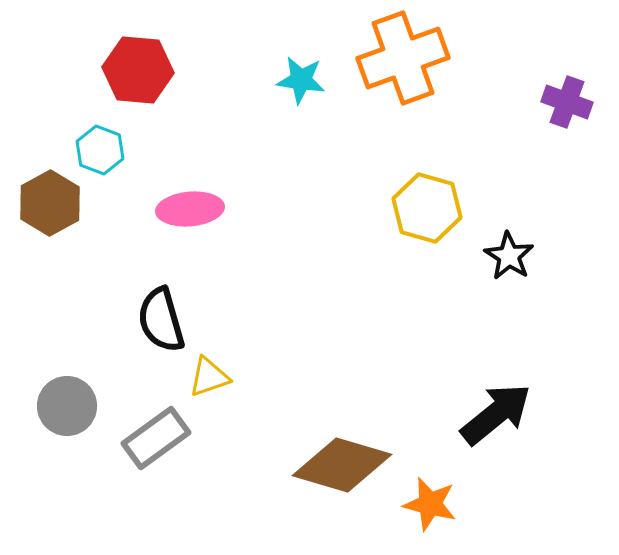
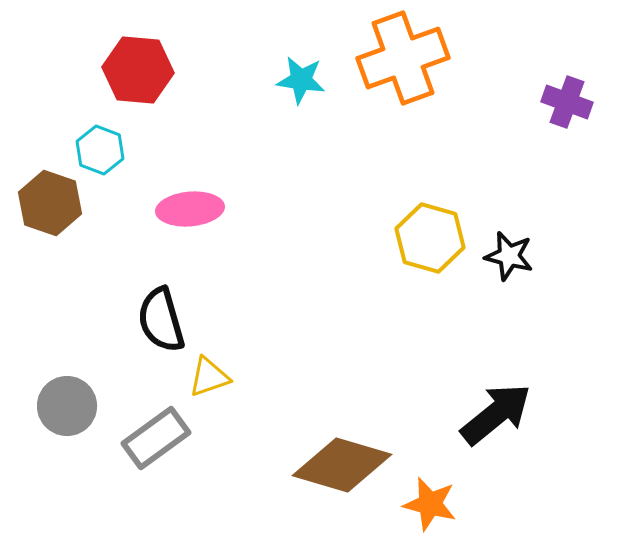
brown hexagon: rotated 12 degrees counterclockwise
yellow hexagon: moved 3 px right, 30 px down
black star: rotated 18 degrees counterclockwise
